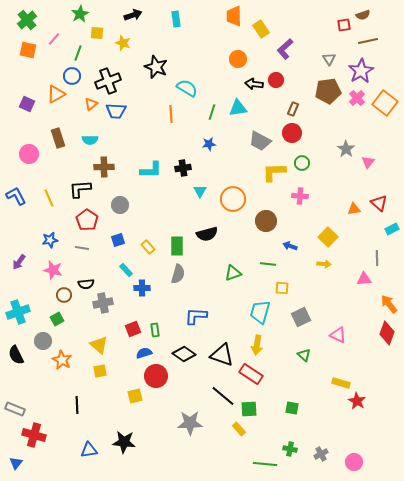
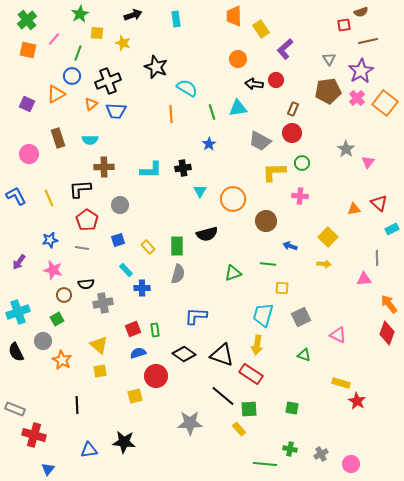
brown semicircle at (363, 15): moved 2 px left, 3 px up
green line at (212, 112): rotated 35 degrees counterclockwise
blue star at (209, 144): rotated 24 degrees counterclockwise
cyan trapezoid at (260, 312): moved 3 px right, 3 px down
blue semicircle at (144, 353): moved 6 px left
black semicircle at (16, 355): moved 3 px up
green triangle at (304, 355): rotated 24 degrees counterclockwise
pink circle at (354, 462): moved 3 px left, 2 px down
blue triangle at (16, 463): moved 32 px right, 6 px down
